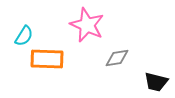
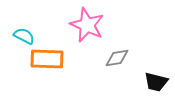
cyan semicircle: rotated 95 degrees counterclockwise
